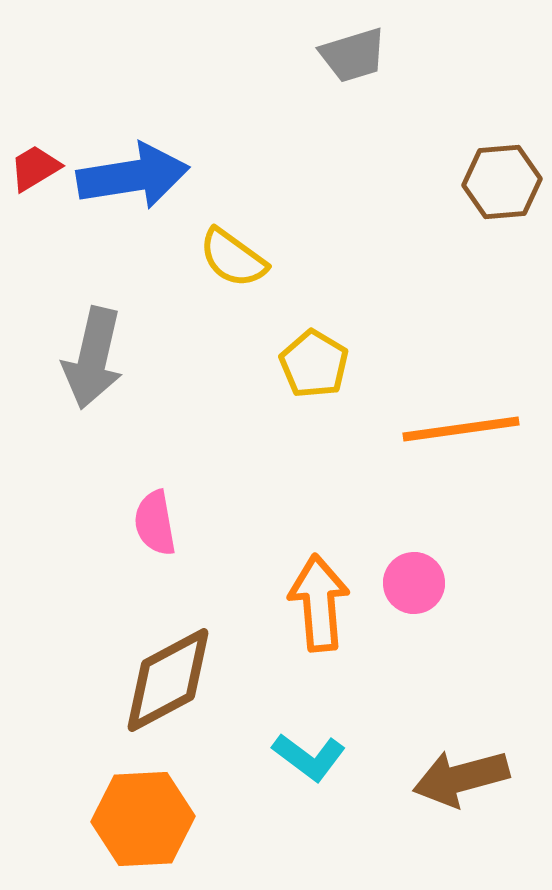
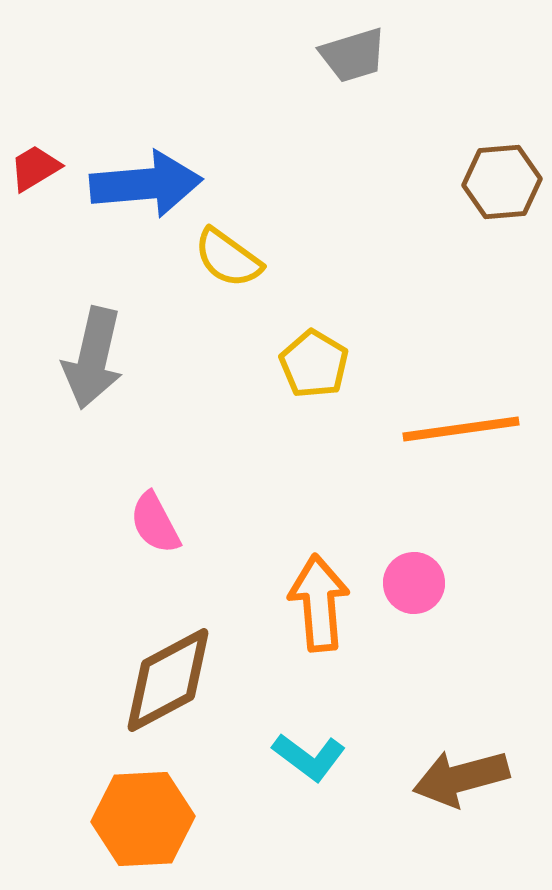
blue arrow: moved 13 px right, 8 px down; rotated 4 degrees clockwise
yellow semicircle: moved 5 px left
pink semicircle: rotated 18 degrees counterclockwise
